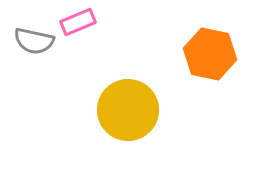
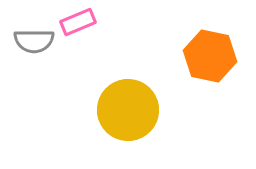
gray semicircle: rotated 12 degrees counterclockwise
orange hexagon: moved 2 px down
